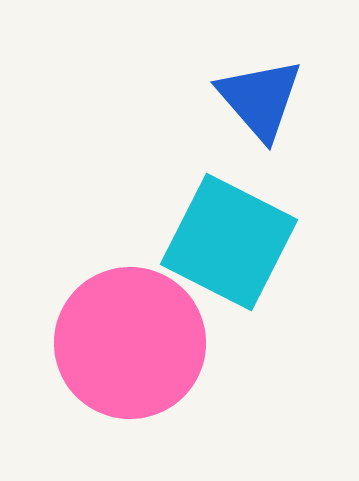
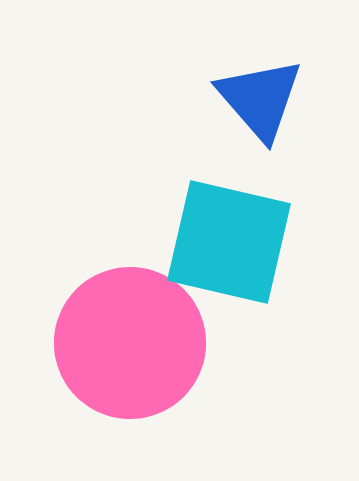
cyan square: rotated 14 degrees counterclockwise
